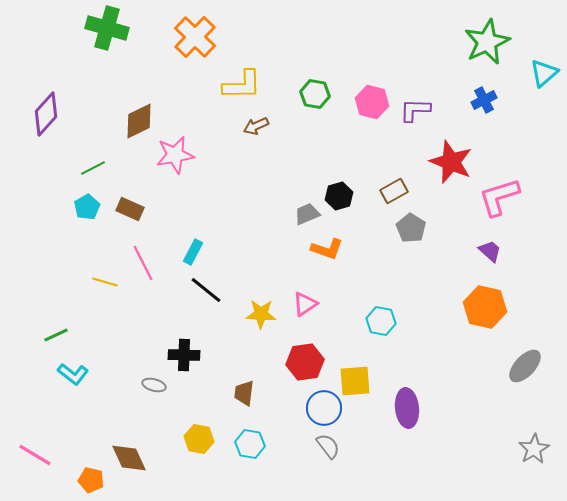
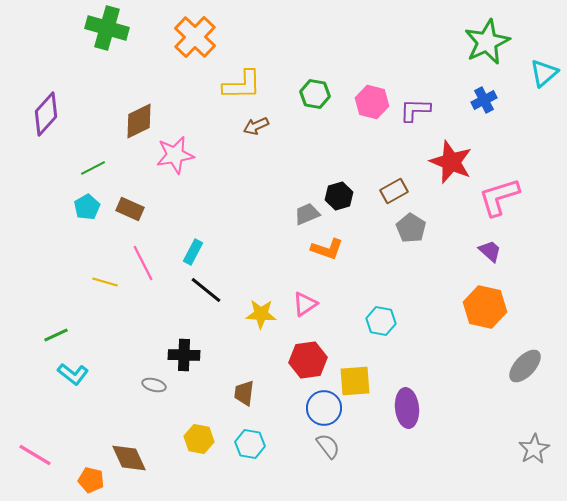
red hexagon at (305, 362): moved 3 px right, 2 px up
